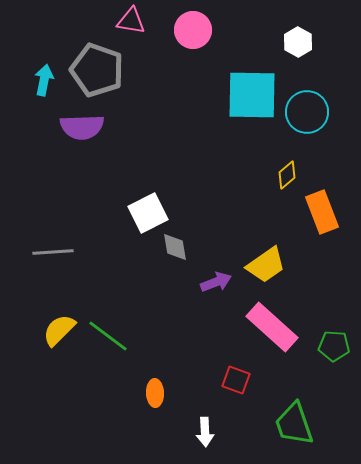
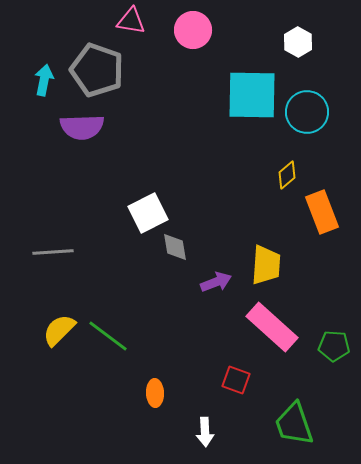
yellow trapezoid: rotated 51 degrees counterclockwise
